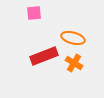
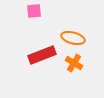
pink square: moved 2 px up
red rectangle: moved 2 px left, 1 px up
